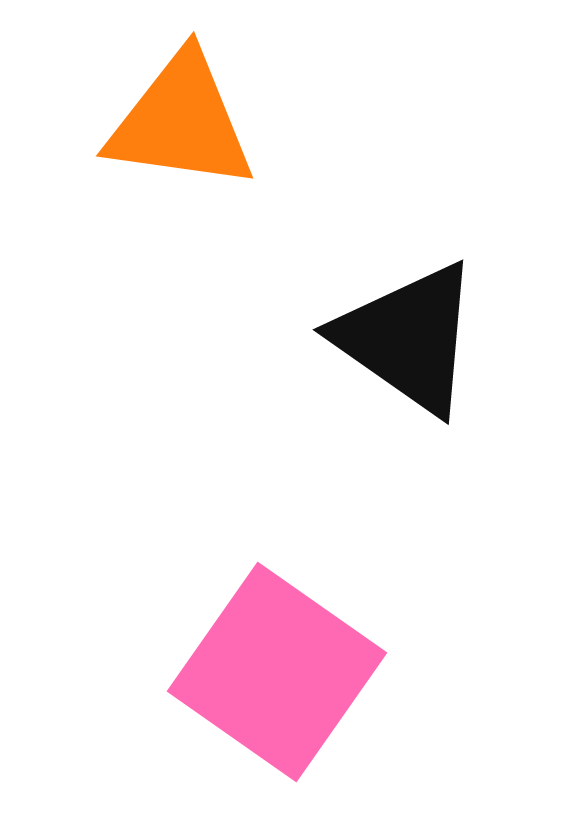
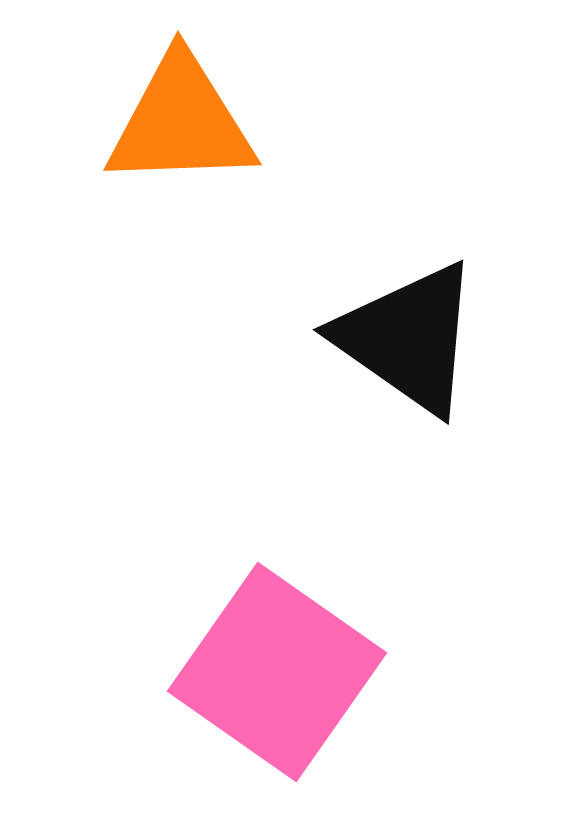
orange triangle: rotated 10 degrees counterclockwise
